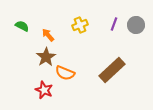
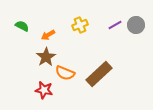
purple line: moved 1 px right, 1 px down; rotated 40 degrees clockwise
orange arrow: rotated 80 degrees counterclockwise
brown rectangle: moved 13 px left, 4 px down
red star: rotated 12 degrees counterclockwise
